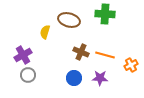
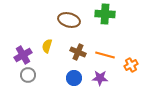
yellow semicircle: moved 2 px right, 14 px down
brown cross: moved 3 px left
